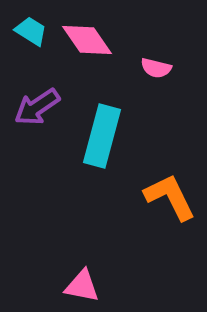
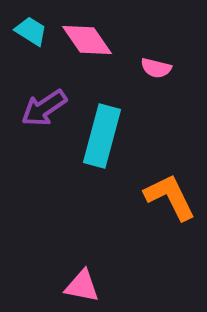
purple arrow: moved 7 px right, 1 px down
